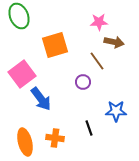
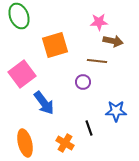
brown arrow: moved 1 px left, 1 px up
brown line: rotated 48 degrees counterclockwise
blue arrow: moved 3 px right, 4 px down
orange cross: moved 10 px right, 5 px down; rotated 24 degrees clockwise
orange ellipse: moved 1 px down
